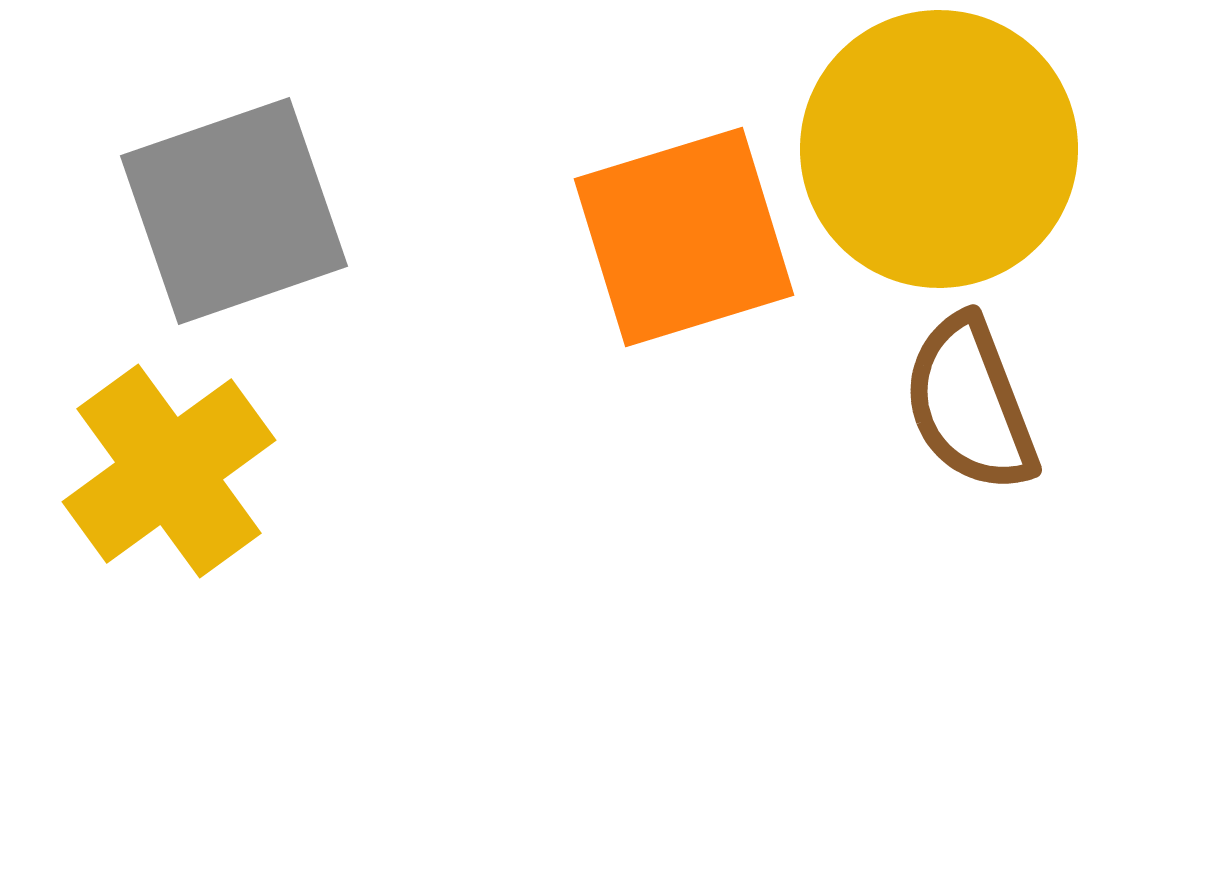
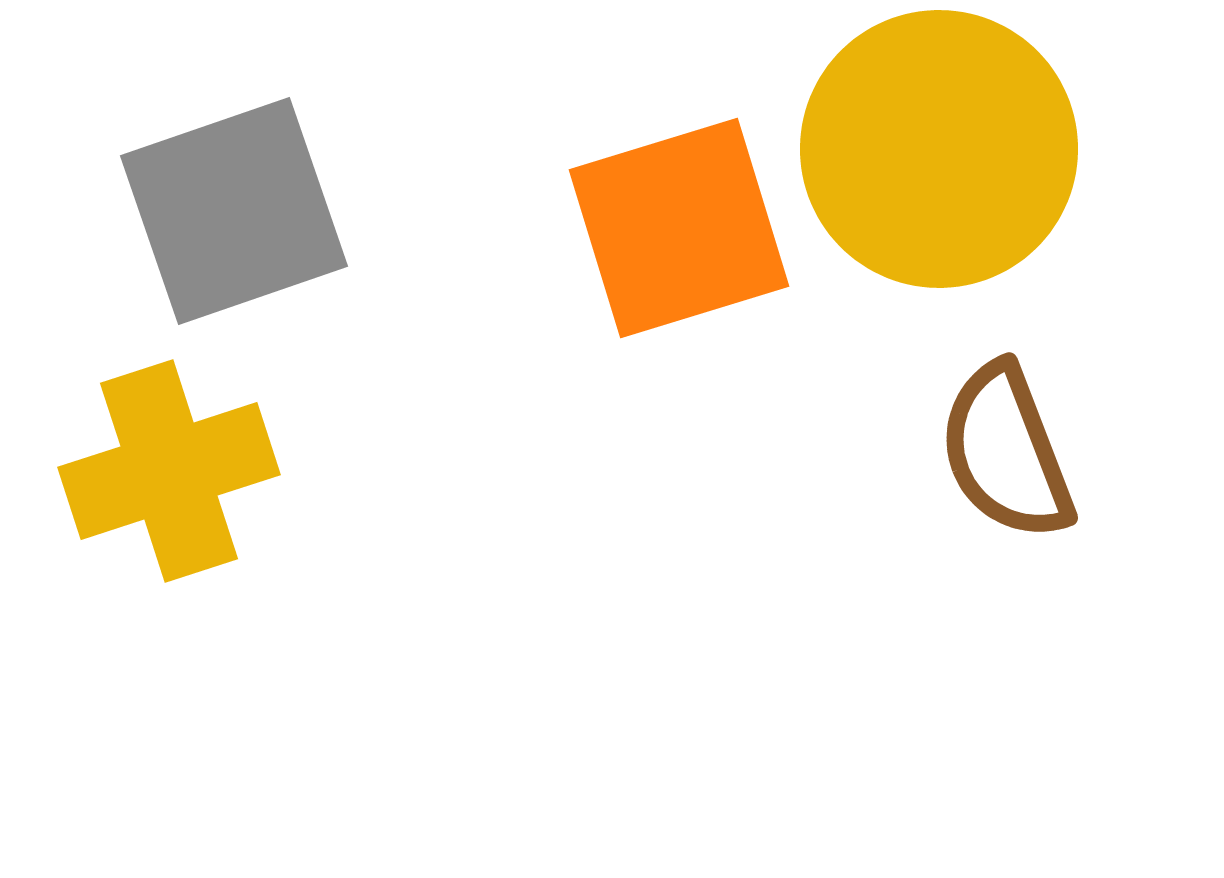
orange square: moved 5 px left, 9 px up
brown semicircle: moved 36 px right, 48 px down
yellow cross: rotated 18 degrees clockwise
